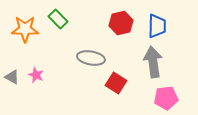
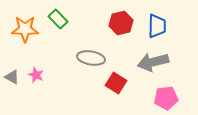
gray arrow: rotated 96 degrees counterclockwise
